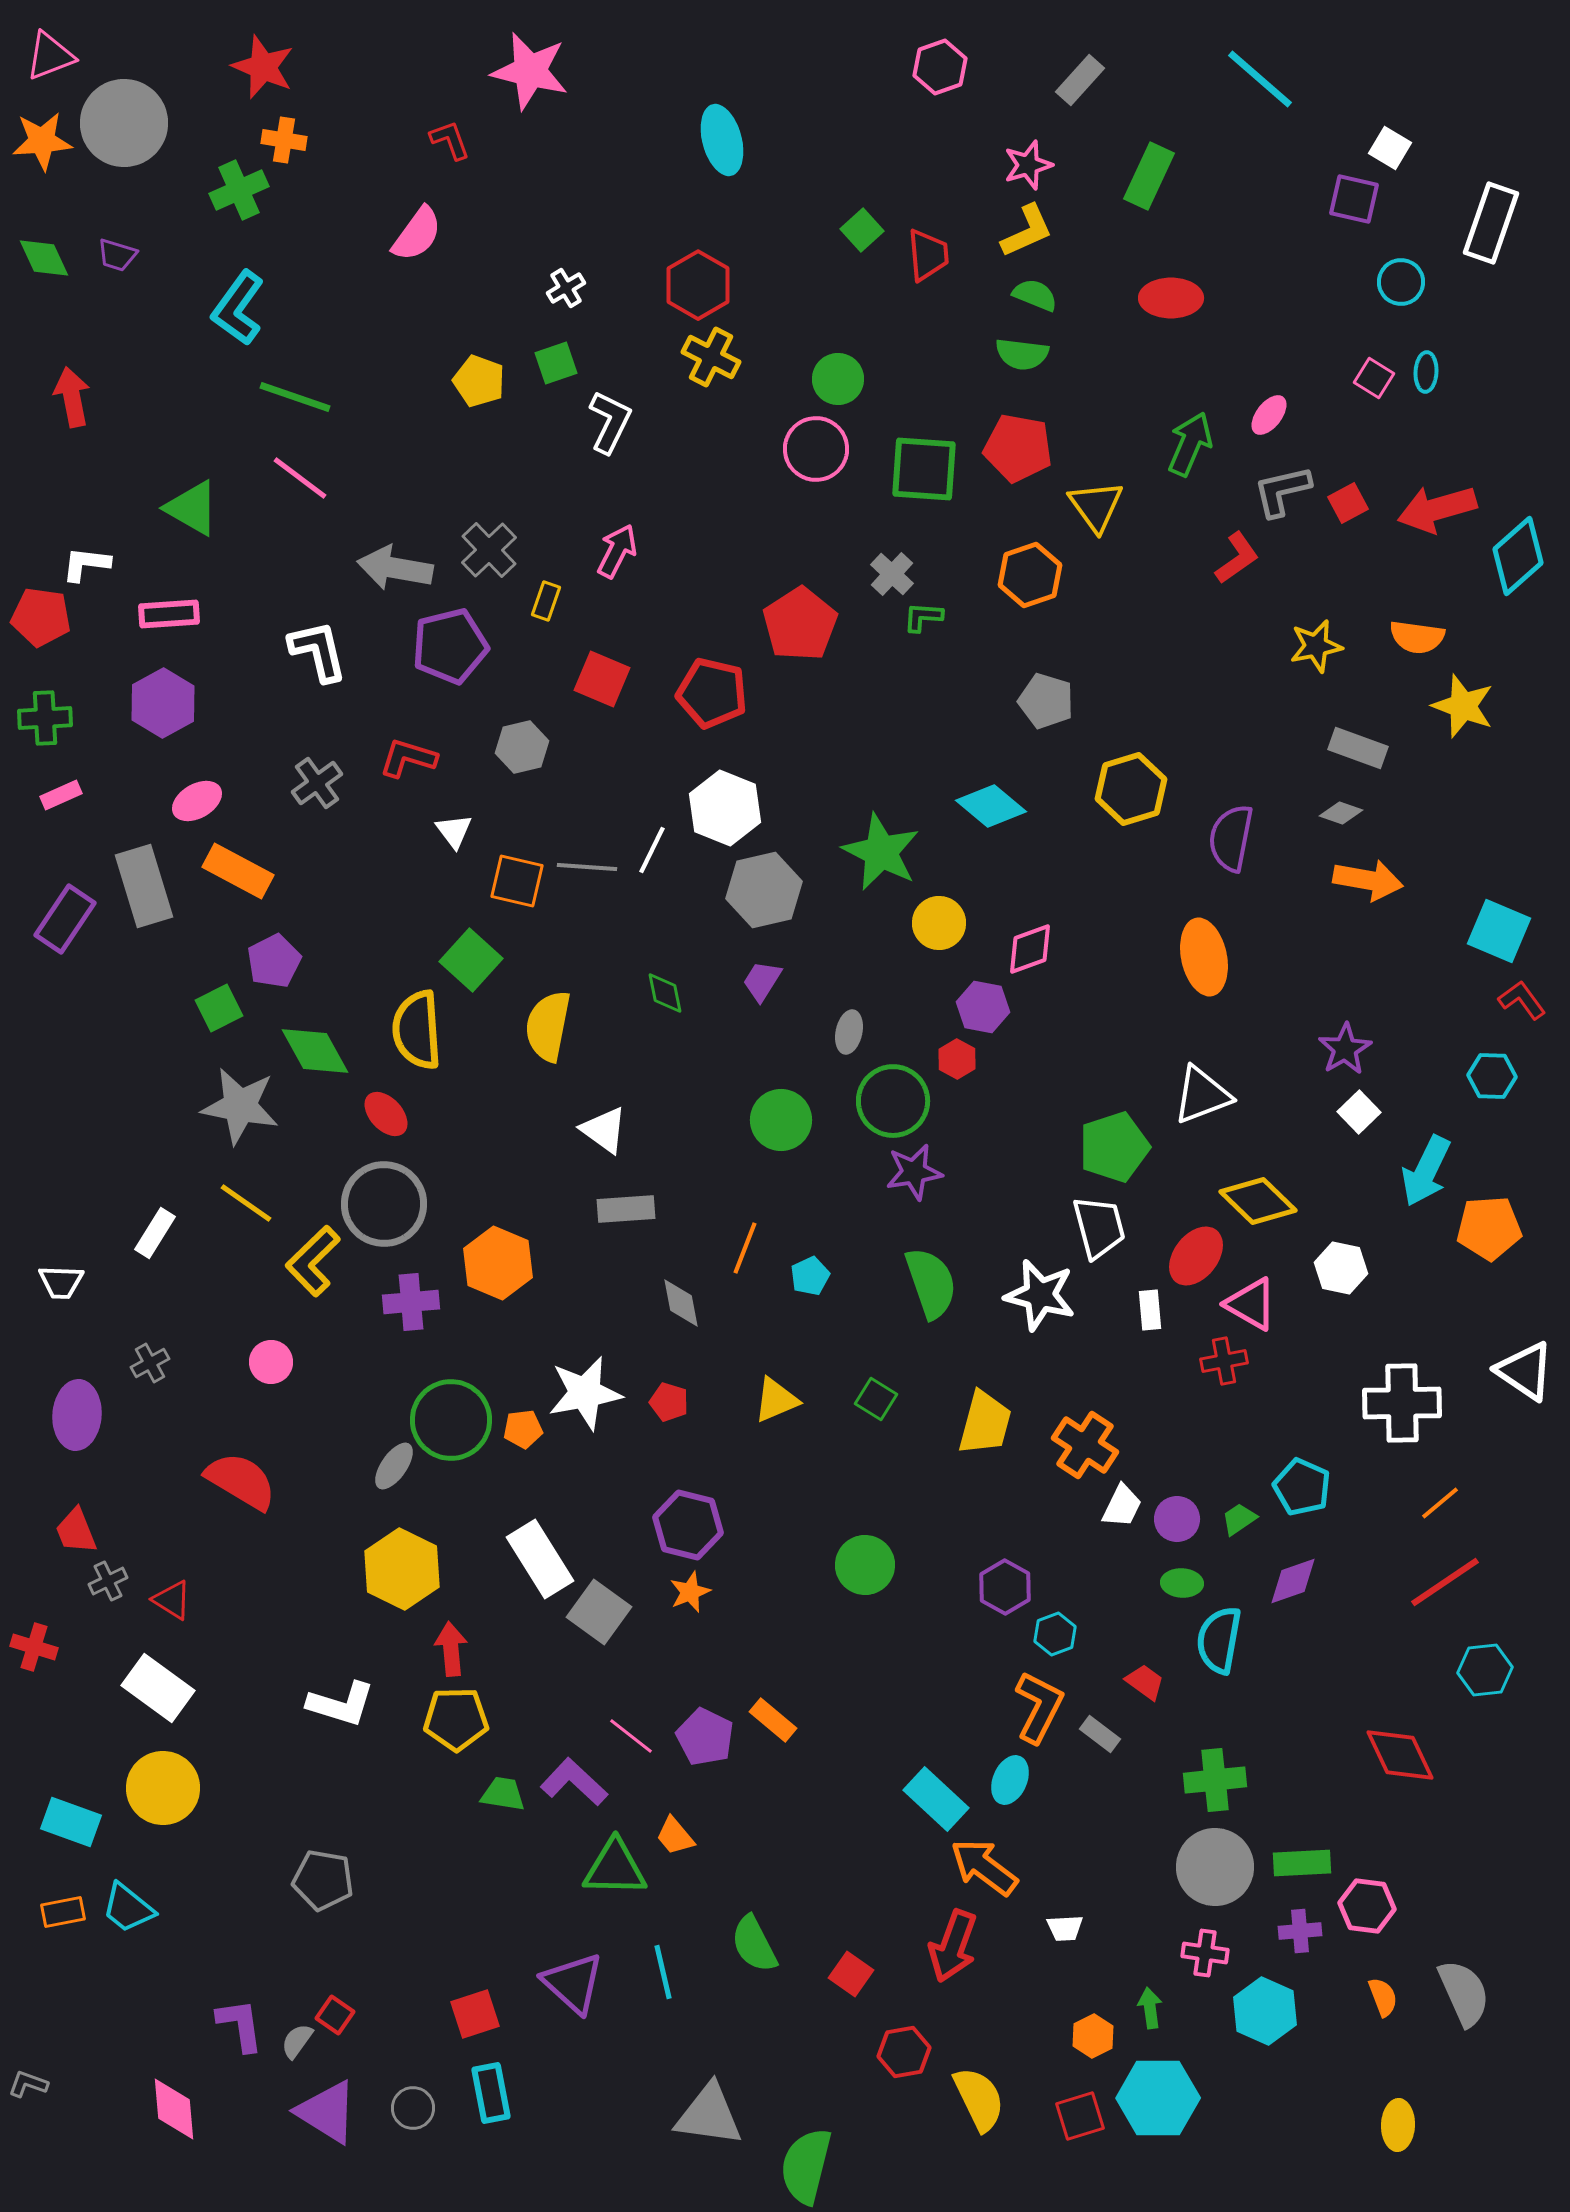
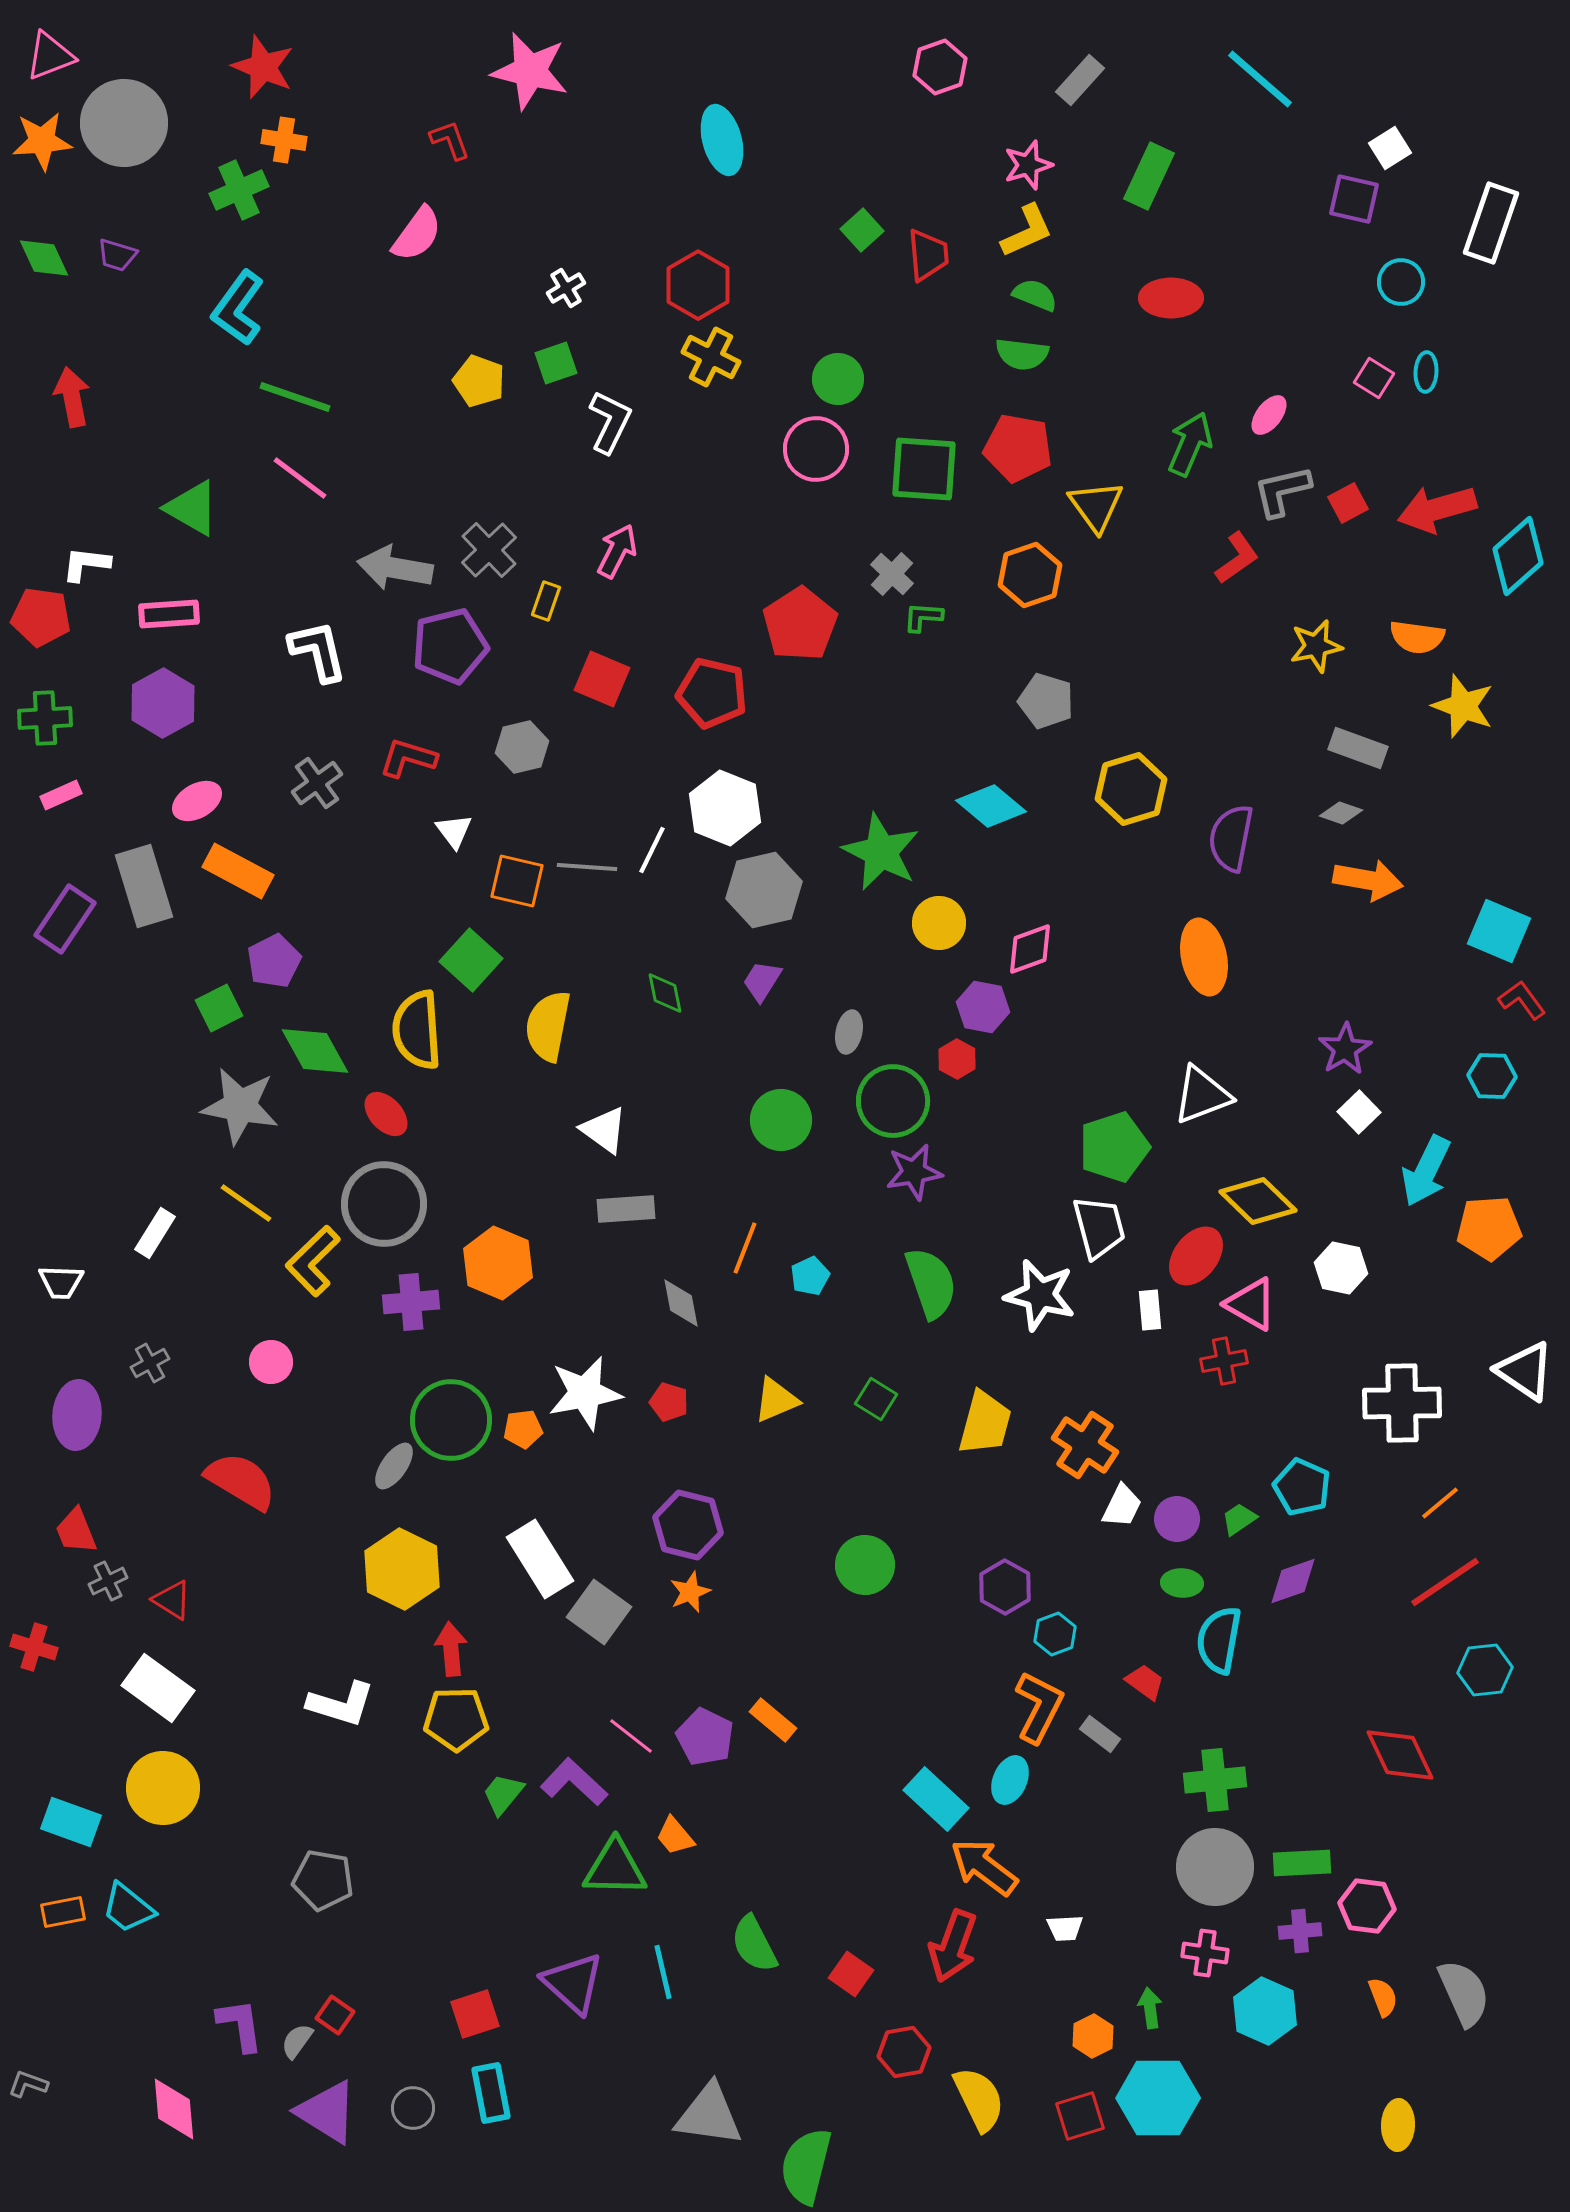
white square at (1390, 148): rotated 27 degrees clockwise
green trapezoid at (503, 1794): rotated 60 degrees counterclockwise
